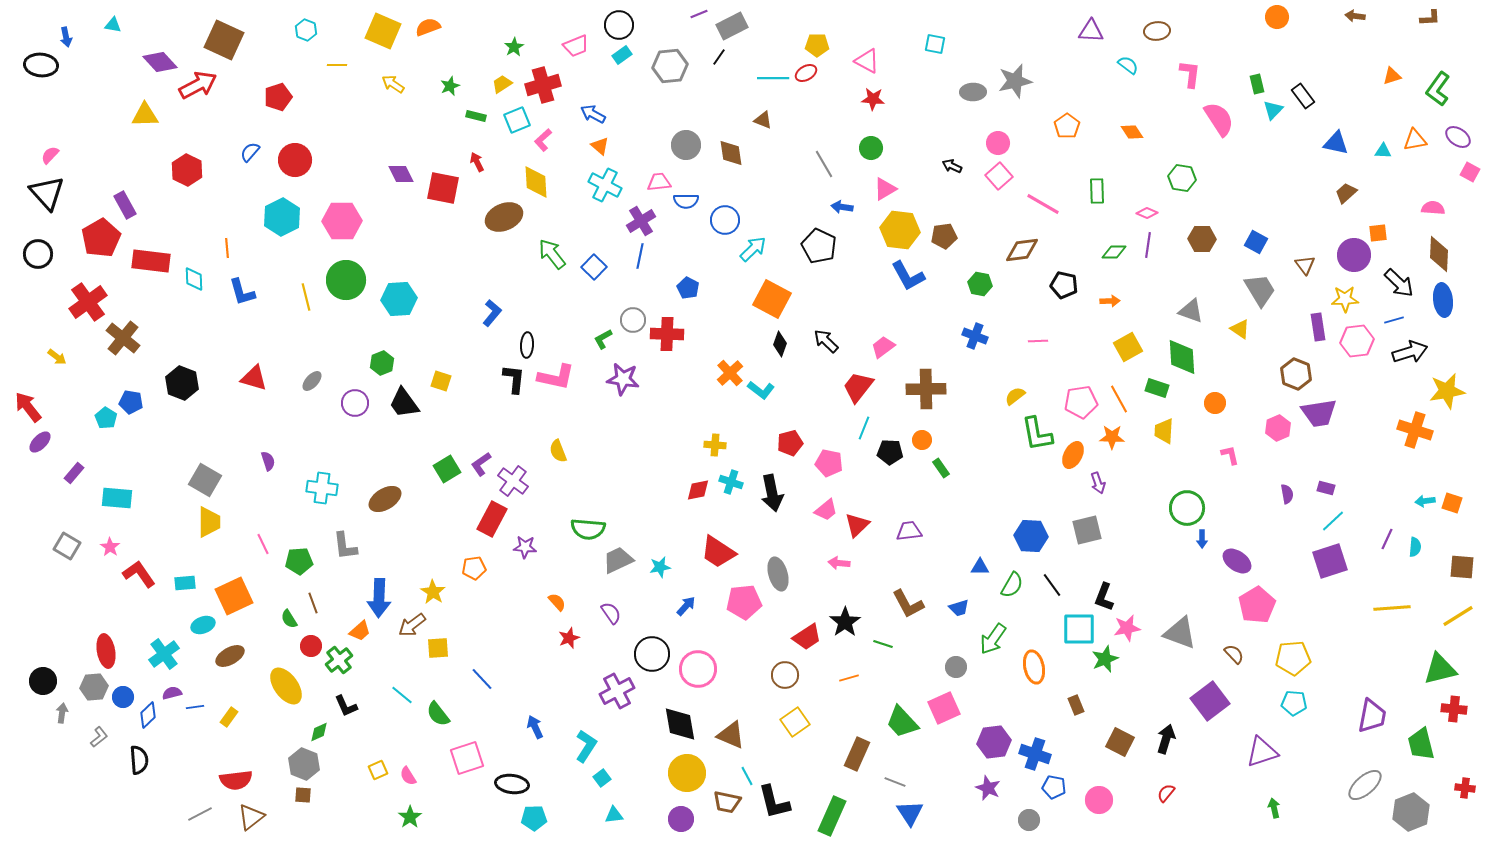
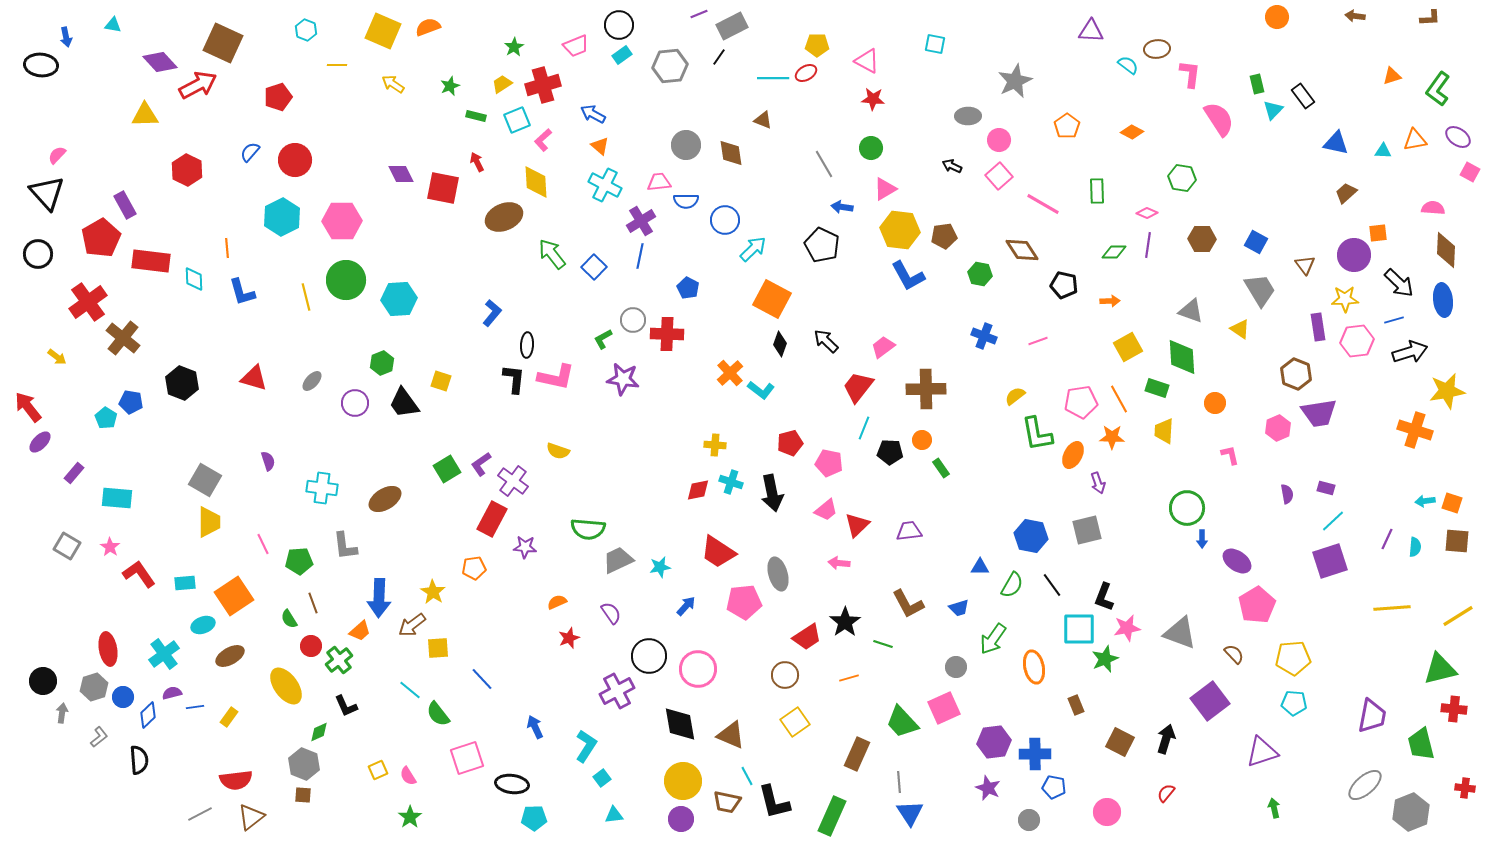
brown ellipse at (1157, 31): moved 18 px down
brown square at (224, 40): moved 1 px left, 3 px down
gray star at (1015, 81): rotated 12 degrees counterclockwise
gray ellipse at (973, 92): moved 5 px left, 24 px down
orange diamond at (1132, 132): rotated 30 degrees counterclockwise
pink circle at (998, 143): moved 1 px right, 3 px up
pink semicircle at (50, 155): moved 7 px right
black pentagon at (819, 246): moved 3 px right, 1 px up
brown diamond at (1022, 250): rotated 64 degrees clockwise
brown diamond at (1439, 254): moved 7 px right, 4 px up
green hexagon at (980, 284): moved 10 px up
blue cross at (975, 336): moved 9 px right
pink line at (1038, 341): rotated 18 degrees counterclockwise
yellow semicircle at (558, 451): rotated 50 degrees counterclockwise
blue hexagon at (1031, 536): rotated 8 degrees clockwise
brown square at (1462, 567): moved 5 px left, 26 px up
orange square at (234, 596): rotated 9 degrees counterclockwise
orange semicircle at (557, 602): rotated 72 degrees counterclockwise
red ellipse at (106, 651): moved 2 px right, 2 px up
black circle at (652, 654): moved 3 px left, 2 px down
gray hexagon at (94, 687): rotated 12 degrees counterclockwise
cyan line at (402, 695): moved 8 px right, 5 px up
blue cross at (1035, 754): rotated 20 degrees counterclockwise
yellow circle at (687, 773): moved 4 px left, 8 px down
gray line at (895, 782): moved 4 px right; rotated 65 degrees clockwise
pink circle at (1099, 800): moved 8 px right, 12 px down
